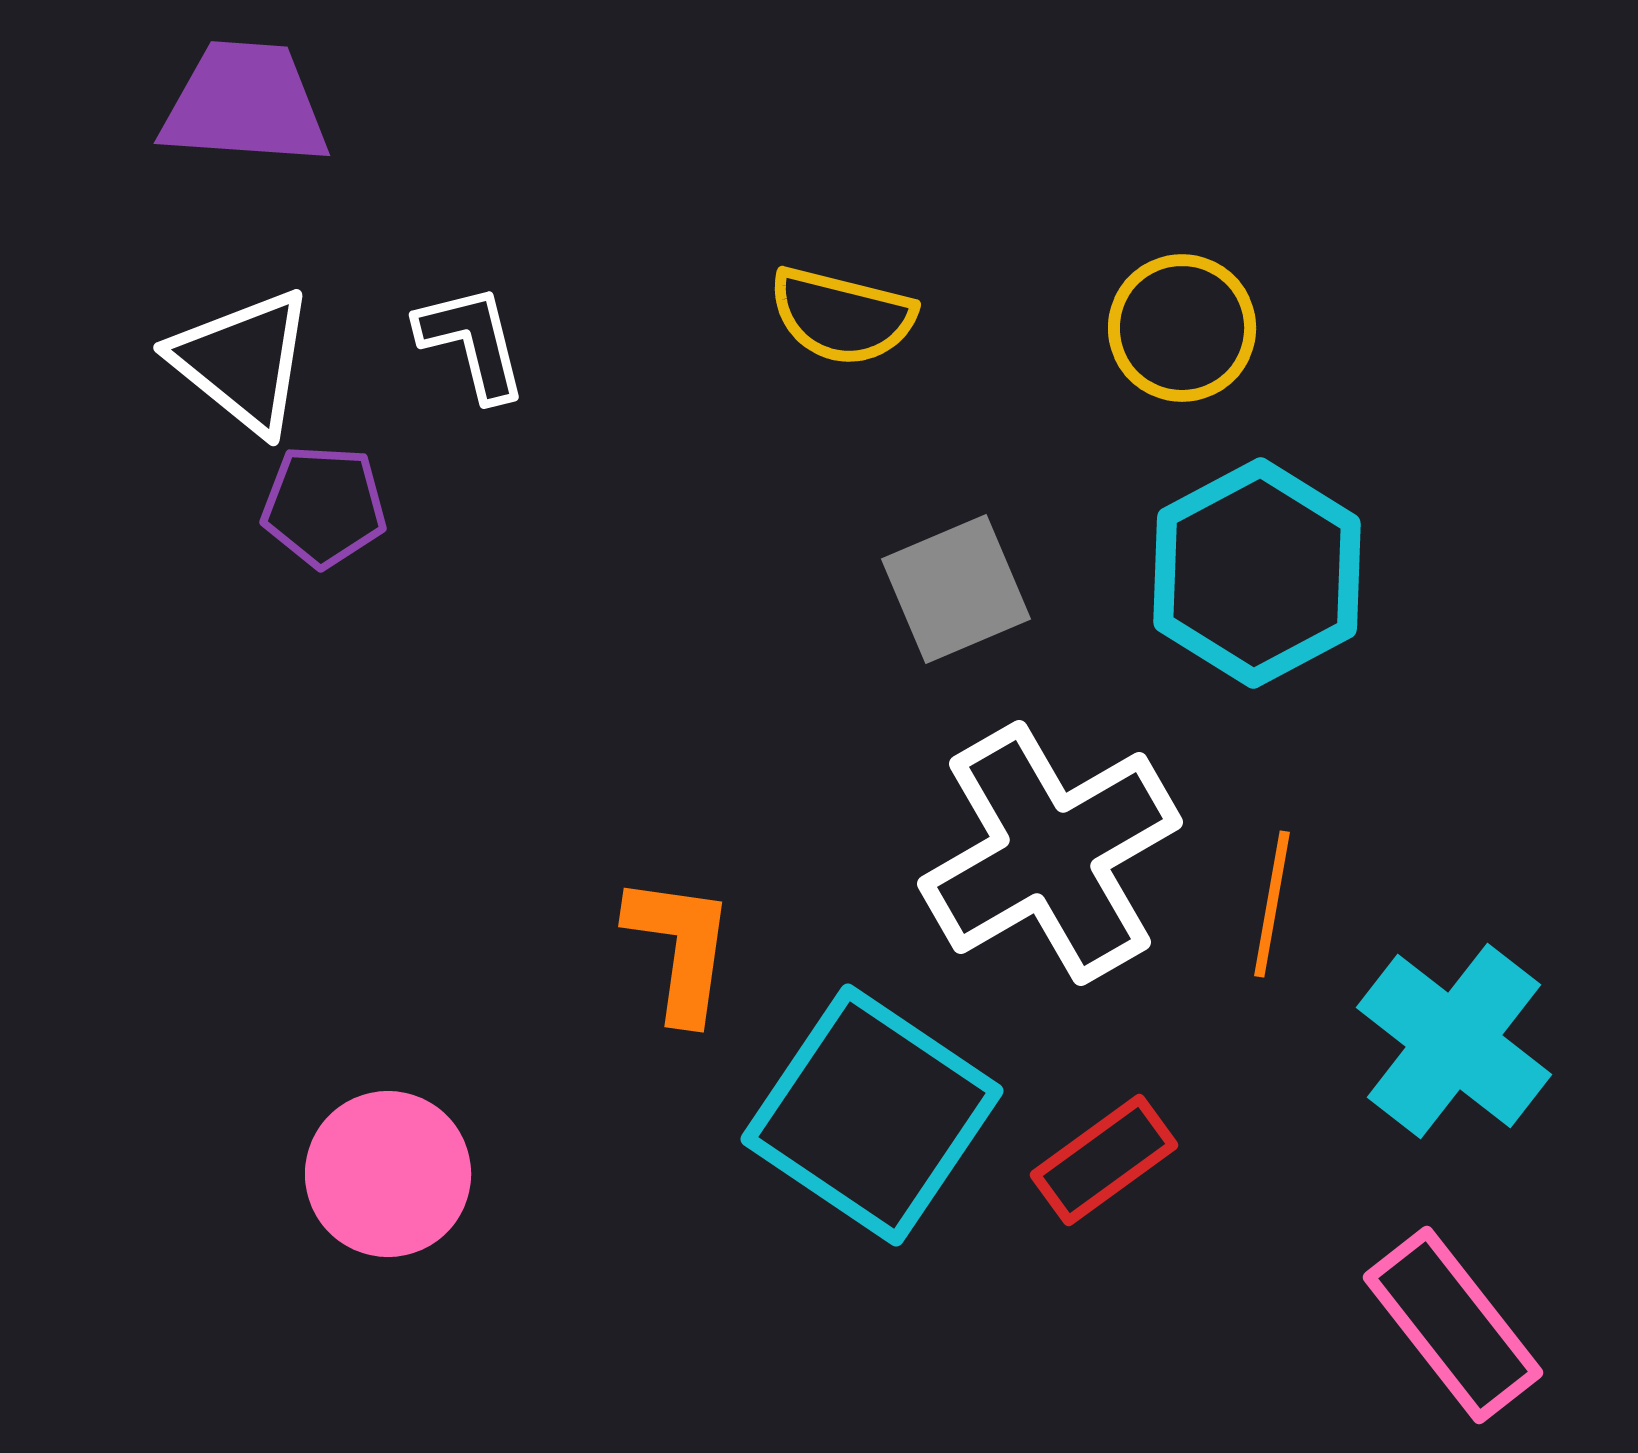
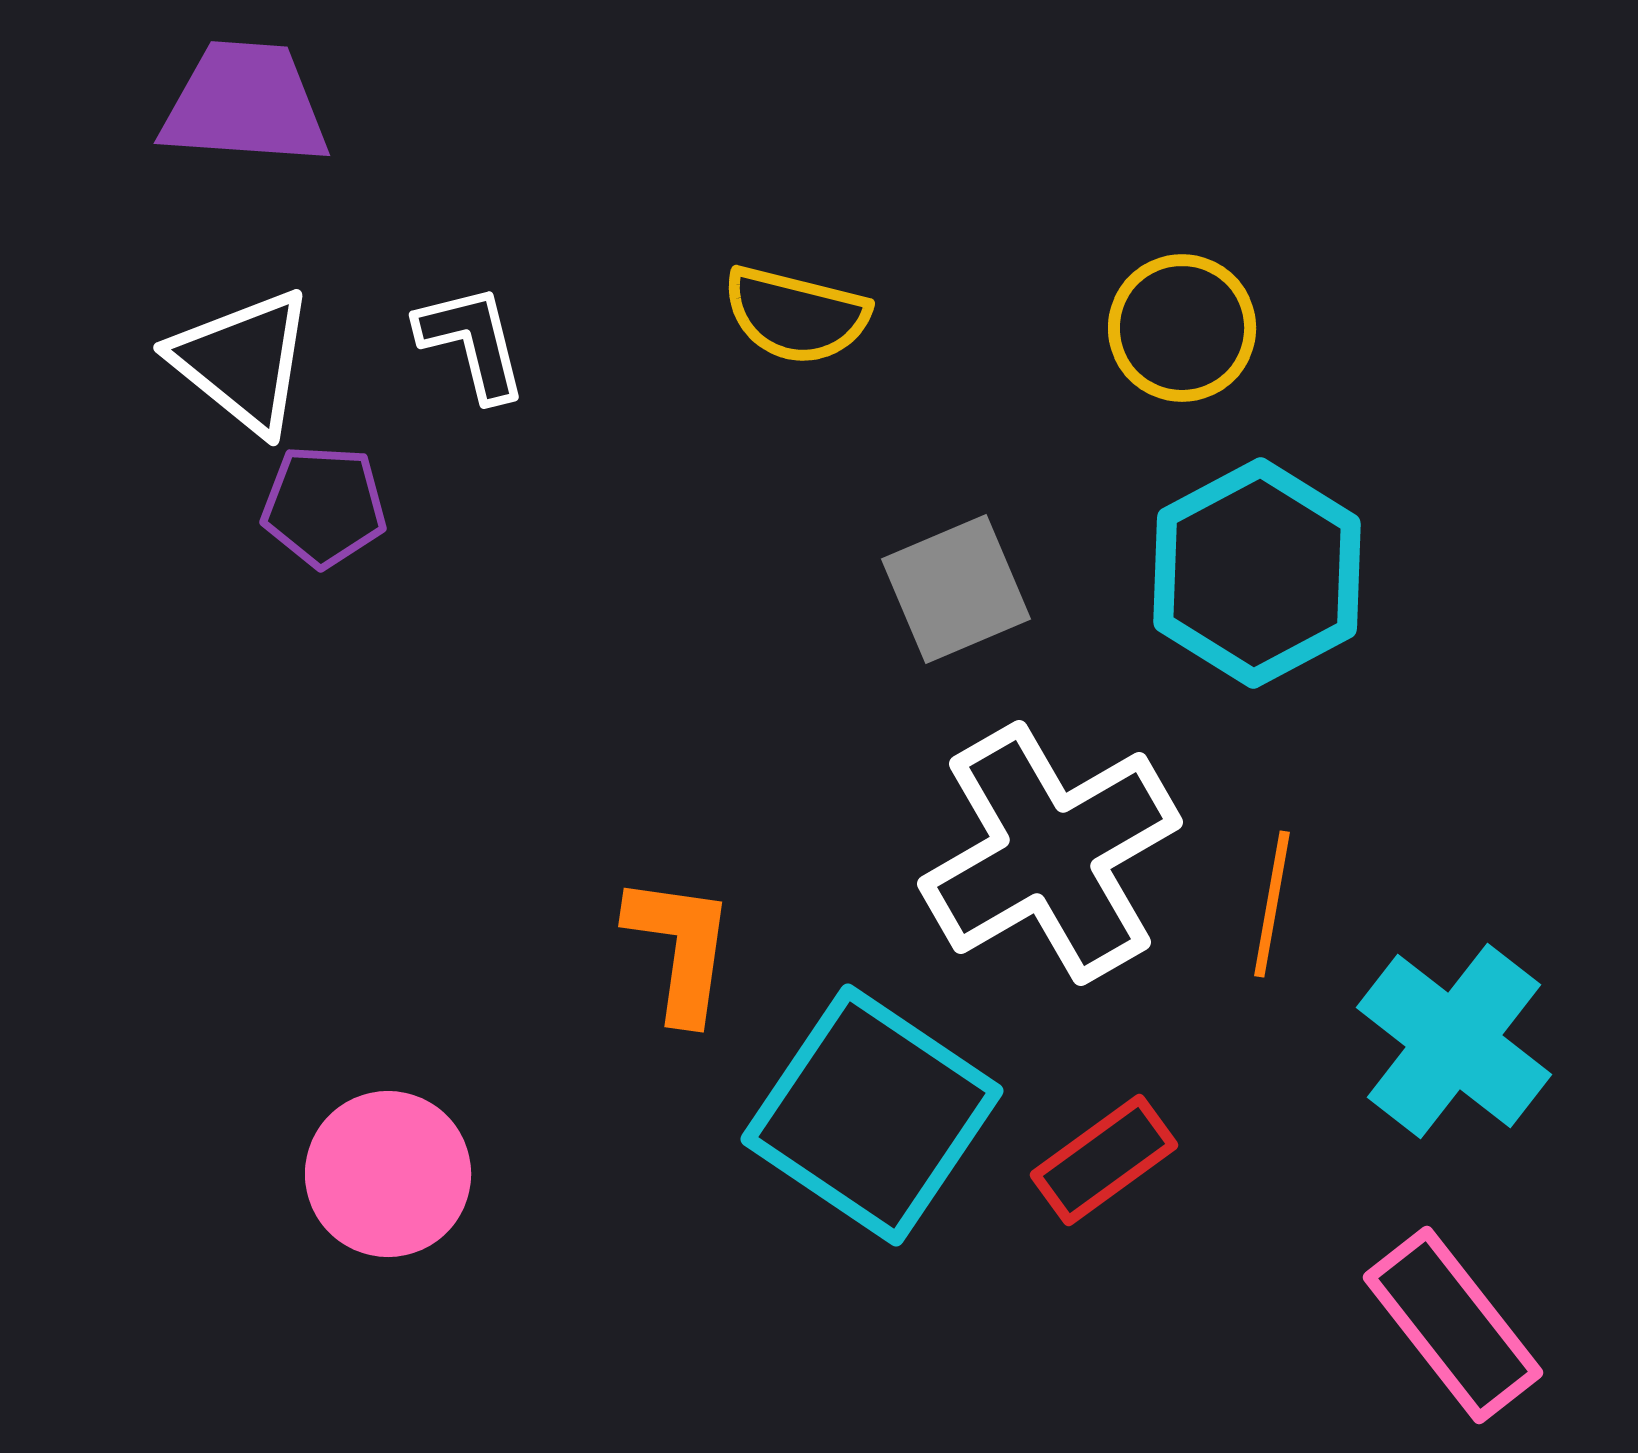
yellow semicircle: moved 46 px left, 1 px up
